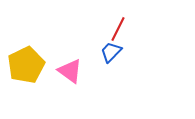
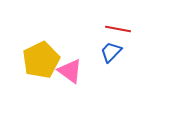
red line: rotated 75 degrees clockwise
yellow pentagon: moved 15 px right, 5 px up
